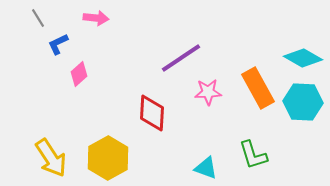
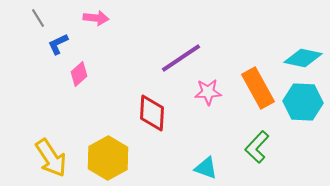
cyan diamond: rotated 18 degrees counterclockwise
green L-shape: moved 4 px right, 8 px up; rotated 60 degrees clockwise
